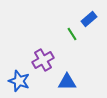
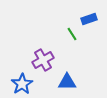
blue rectangle: rotated 21 degrees clockwise
blue star: moved 3 px right, 3 px down; rotated 20 degrees clockwise
